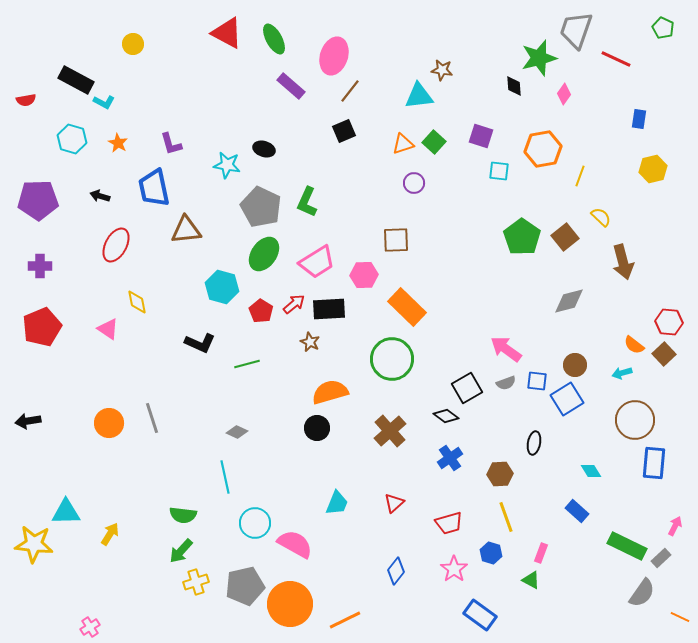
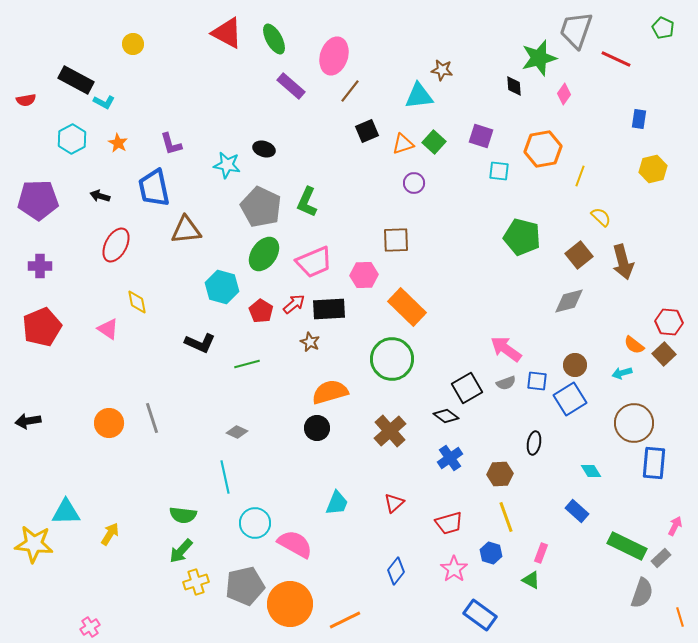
black square at (344, 131): moved 23 px right
cyan hexagon at (72, 139): rotated 16 degrees clockwise
green pentagon at (522, 237): rotated 21 degrees counterclockwise
brown square at (565, 237): moved 14 px right, 18 px down
pink trapezoid at (317, 262): moved 3 px left; rotated 9 degrees clockwise
blue square at (567, 399): moved 3 px right
brown circle at (635, 420): moved 1 px left, 3 px down
gray semicircle at (642, 593): rotated 16 degrees counterclockwise
orange line at (680, 617): rotated 48 degrees clockwise
